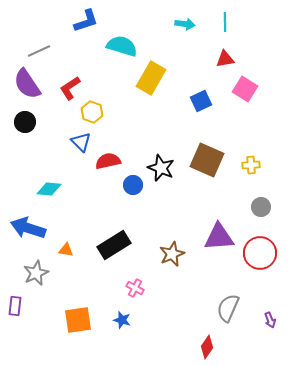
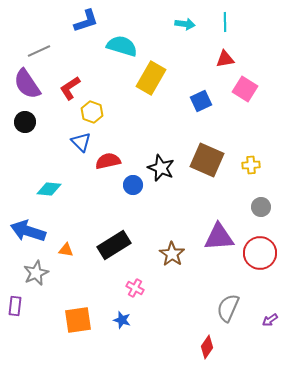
blue arrow: moved 3 px down
brown star: rotated 15 degrees counterclockwise
purple arrow: rotated 77 degrees clockwise
